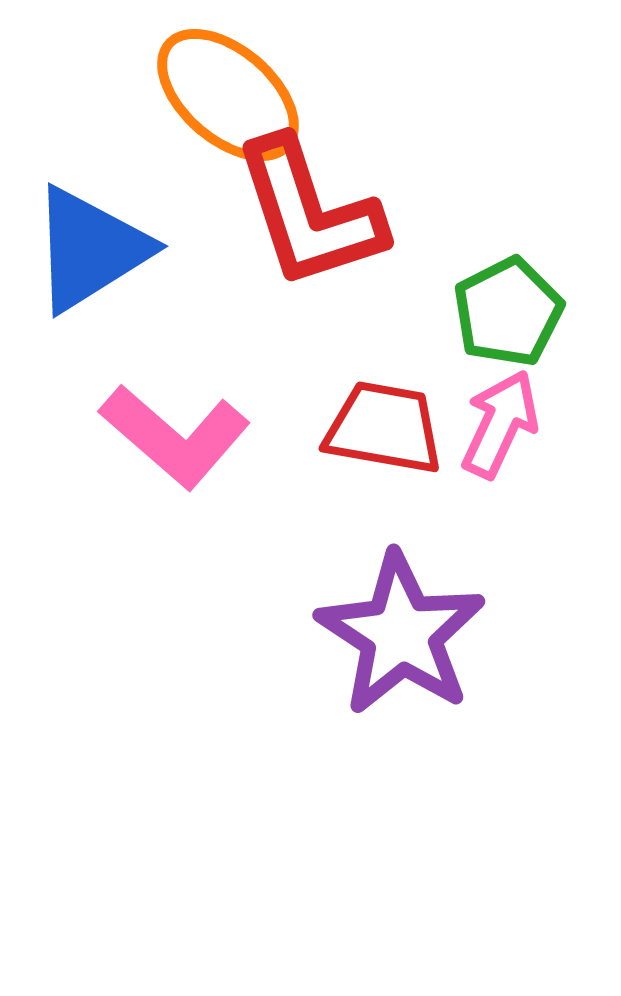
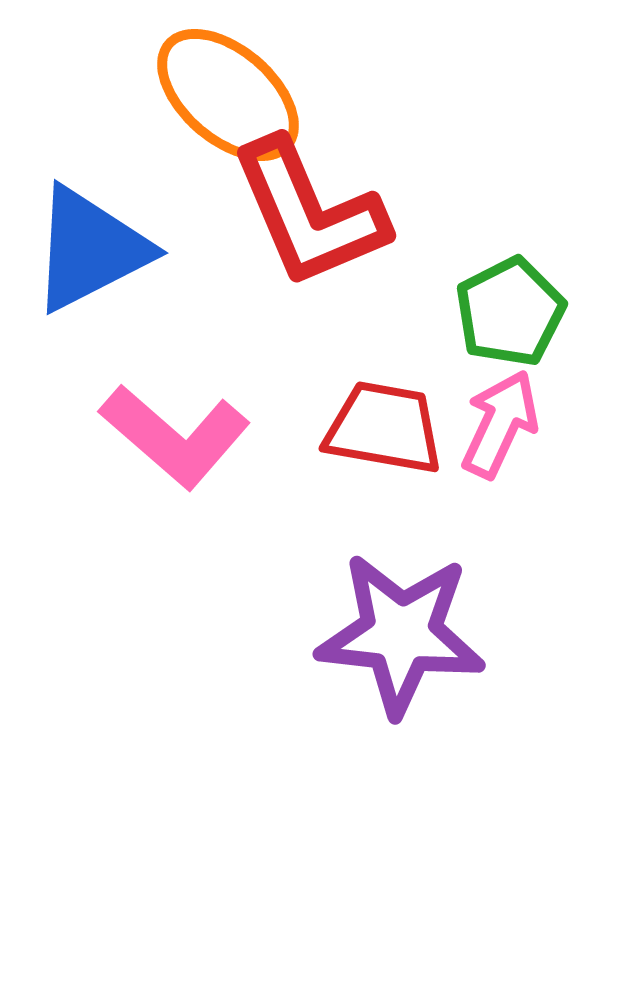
red L-shape: rotated 5 degrees counterclockwise
blue triangle: rotated 5 degrees clockwise
green pentagon: moved 2 px right
purple star: rotated 27 degrees counterclockwise
